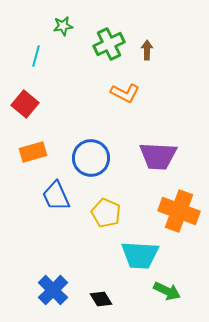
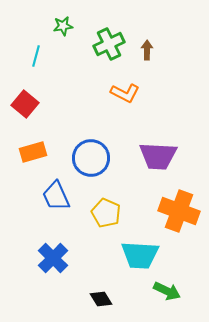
blue cross: moved 32 px up
